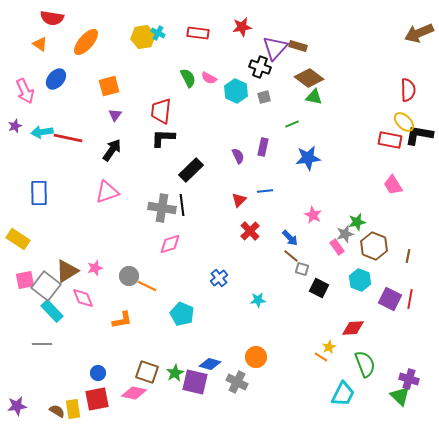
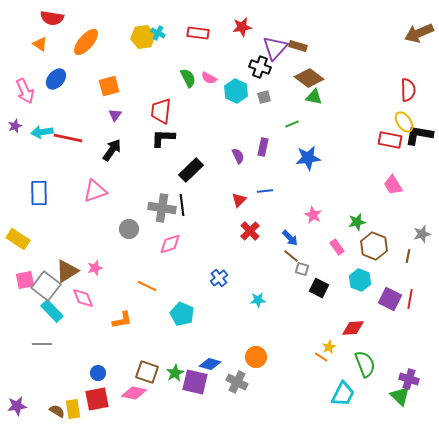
yellow ellipse at (404, 122): rotated 10 degrees clockwise
pink triangle at (107, 192): moved 12 px left, 1 px up
gray star at (345, 234): moved 77 px right
gray circle at (129, 276): moved 47 px up
